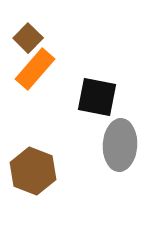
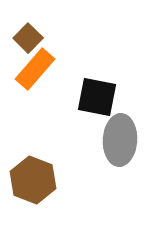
gray ellipse: moved 5 px up
brown hexagon: moved 9 px down
